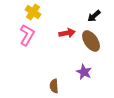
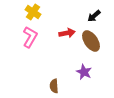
pink L-shape: moved 3 px right, 2 px down
